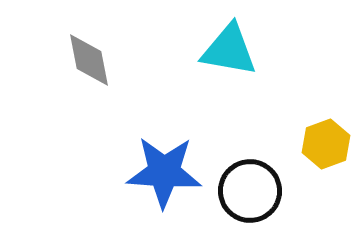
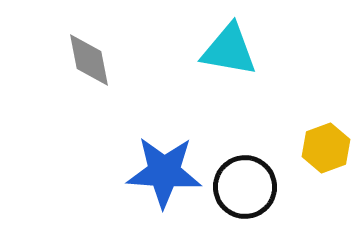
yellow hexagon: moved 4 px down
black circle: moved 5 px left, 4 px up
